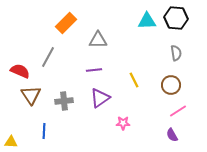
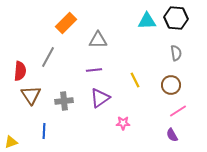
red semicircle: rotated 72 degrees clockwise
yellow line: moved 1 px right
yellow triangle: rotated 24 degrees counterclockwise
